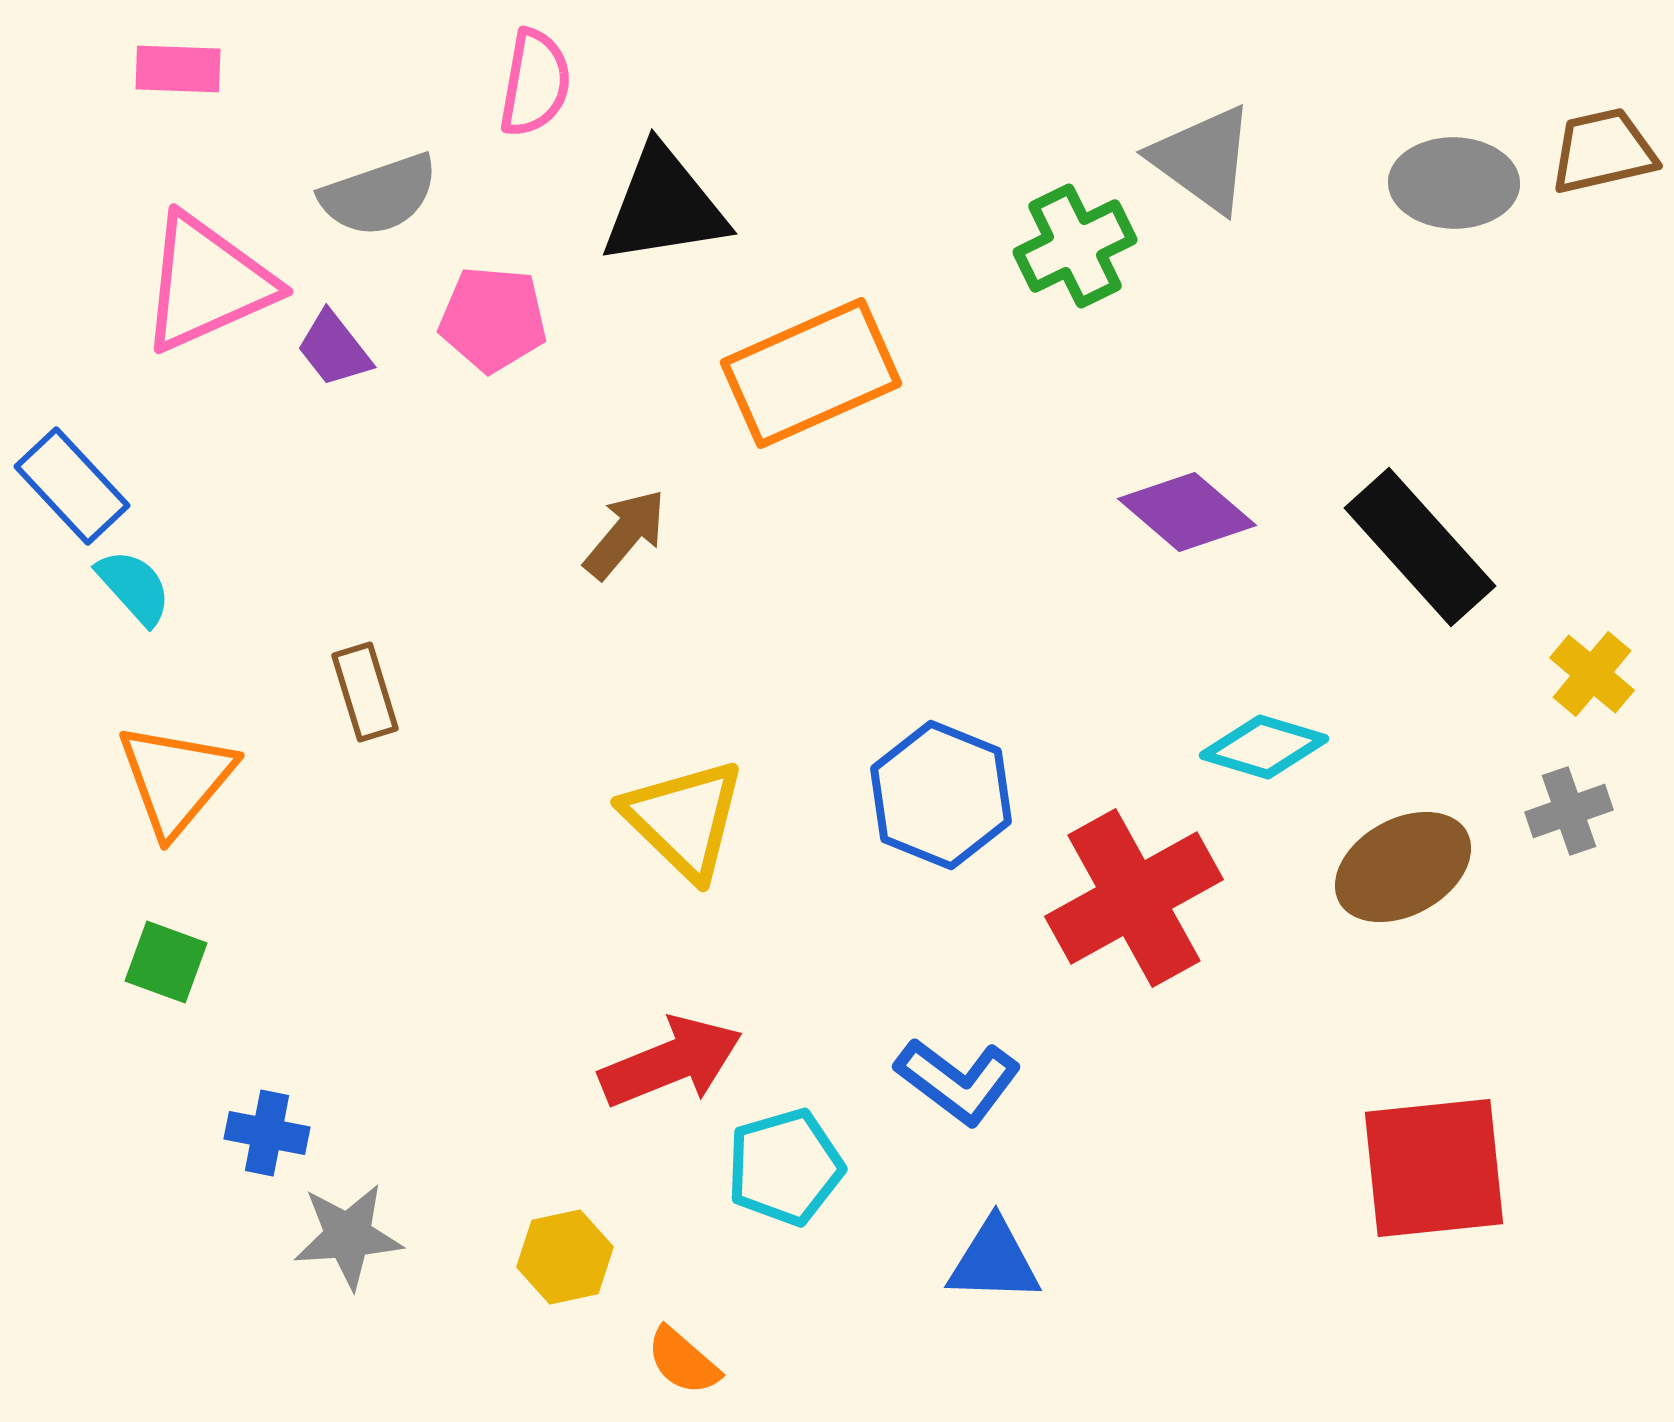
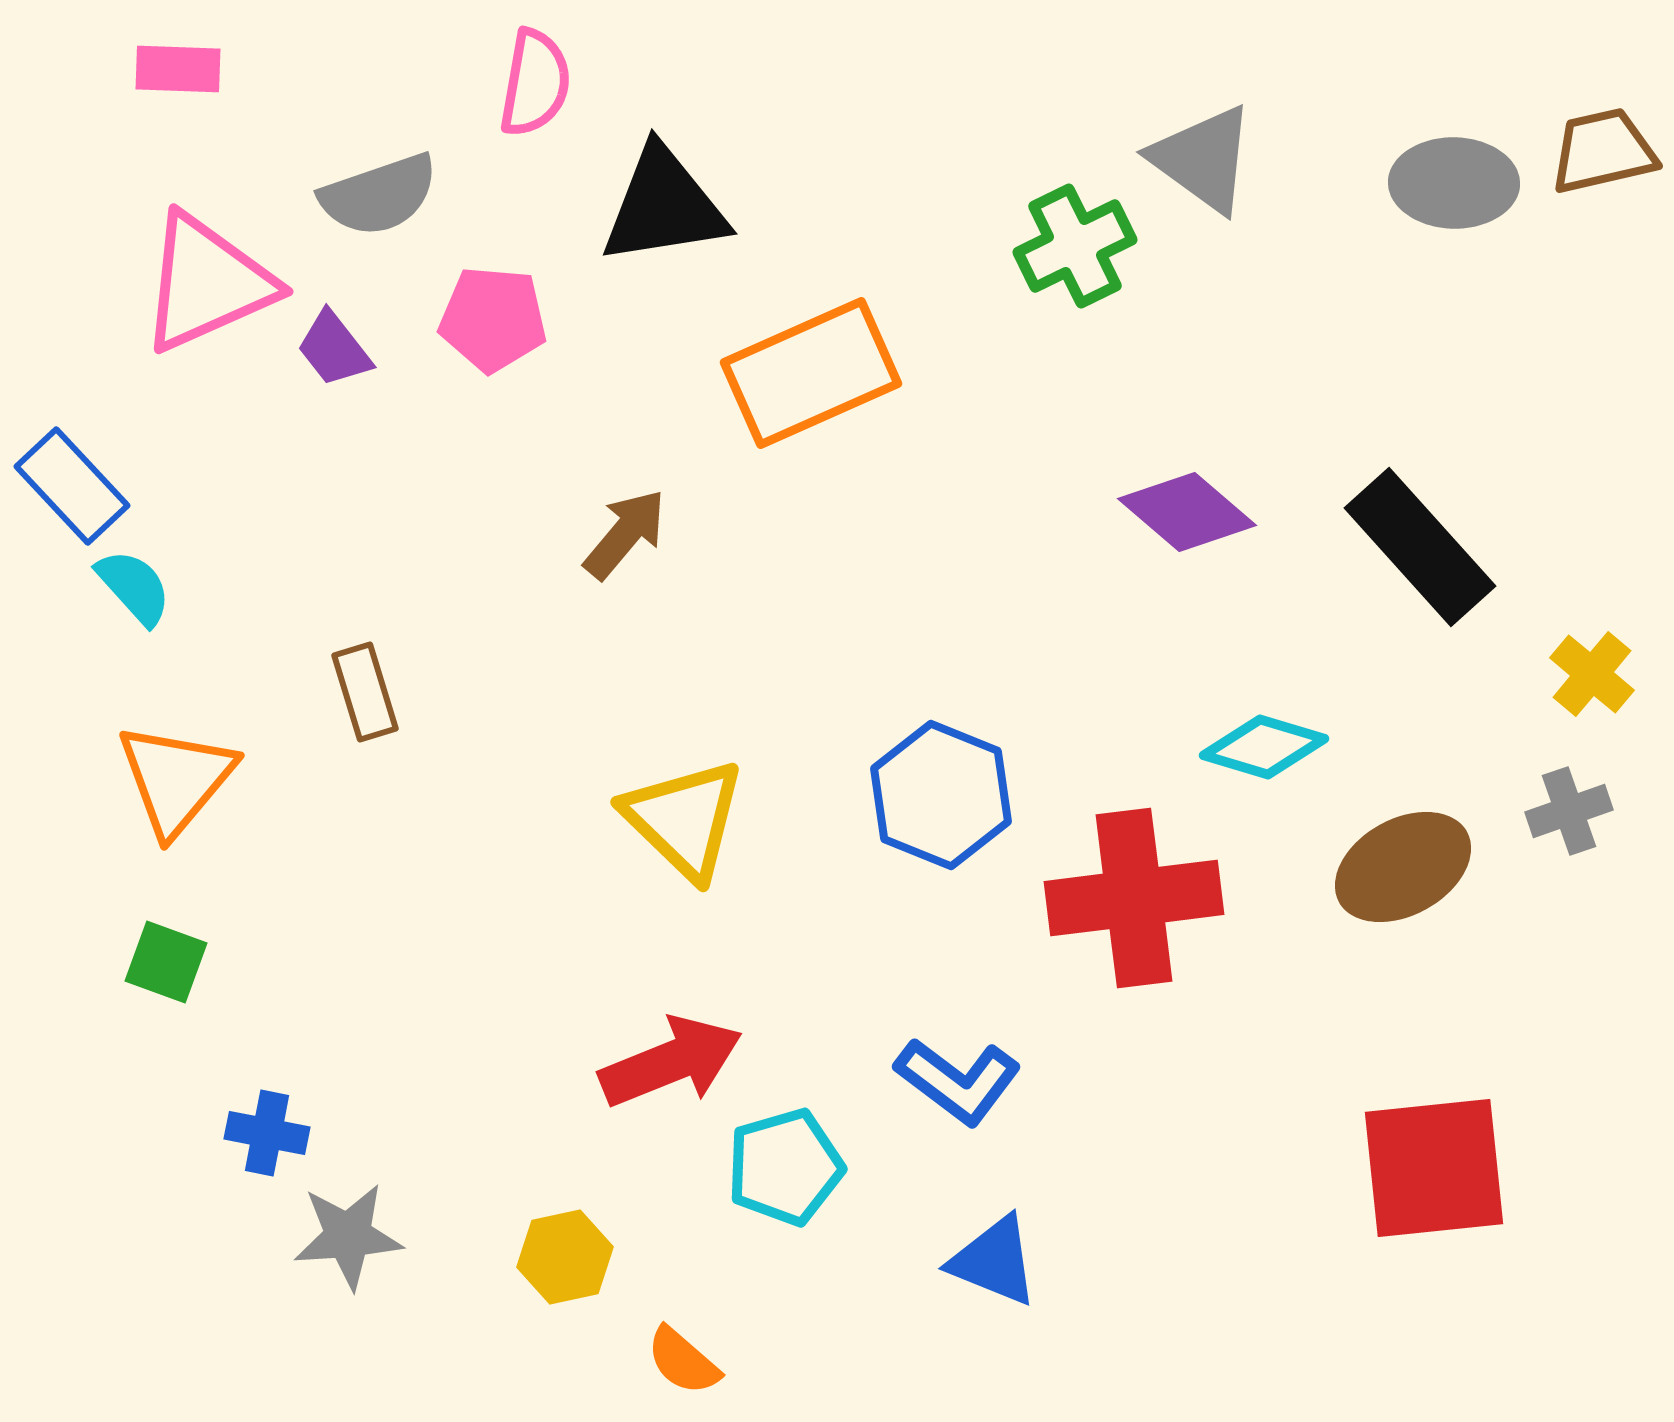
red cross: rotated 22 degrees clockwise
blue triangle: rotated 20 degrees clockwise
